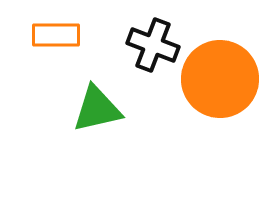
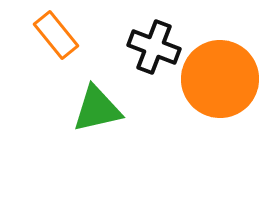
orange rectangle: rotated 51 degrees clockwise
black cross: moved 1 px right, 2 px down
